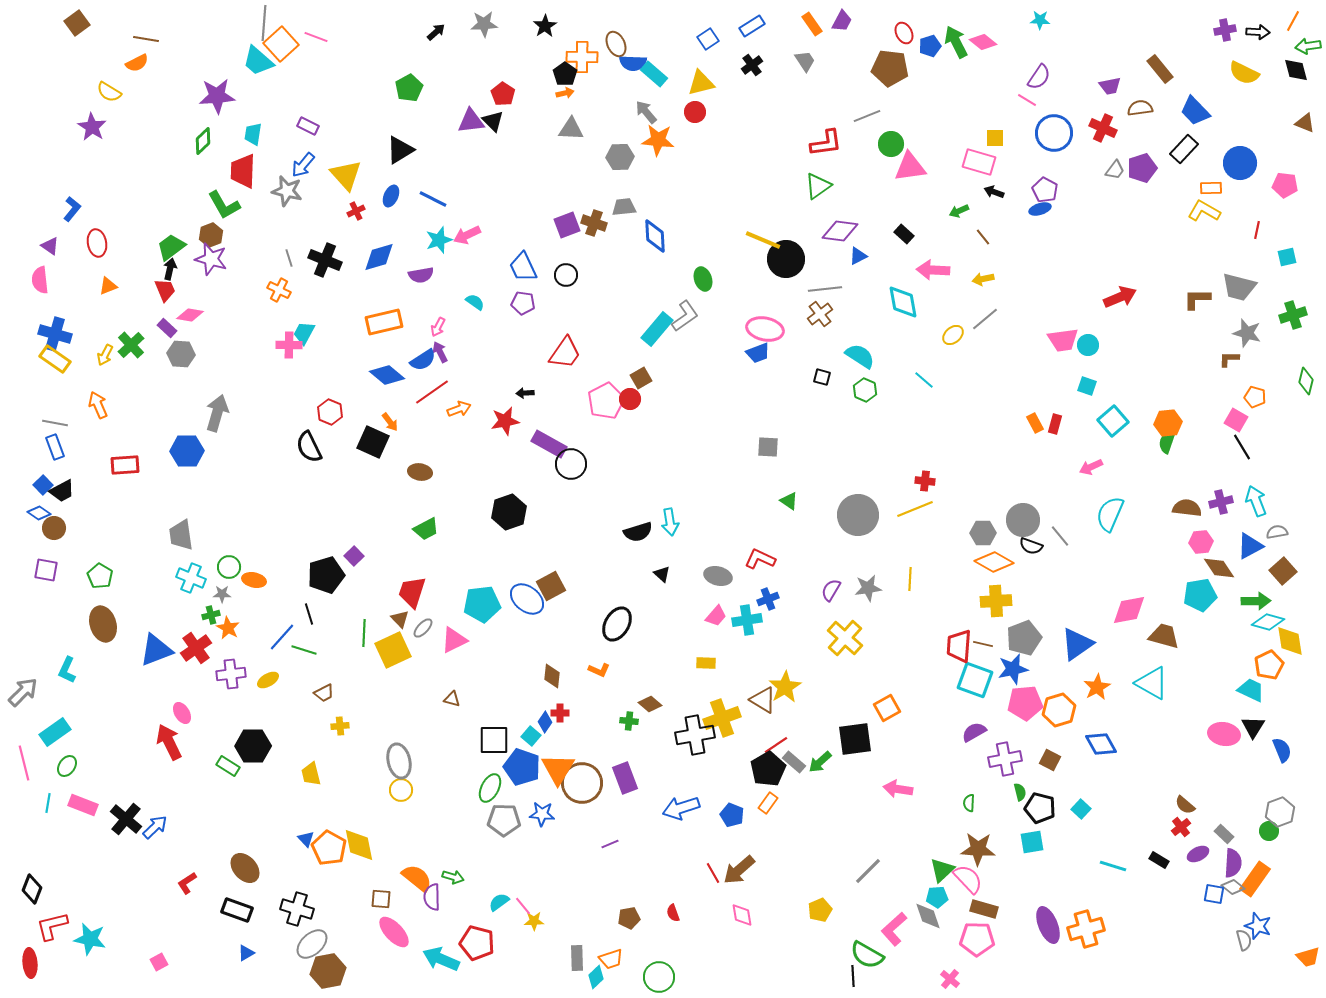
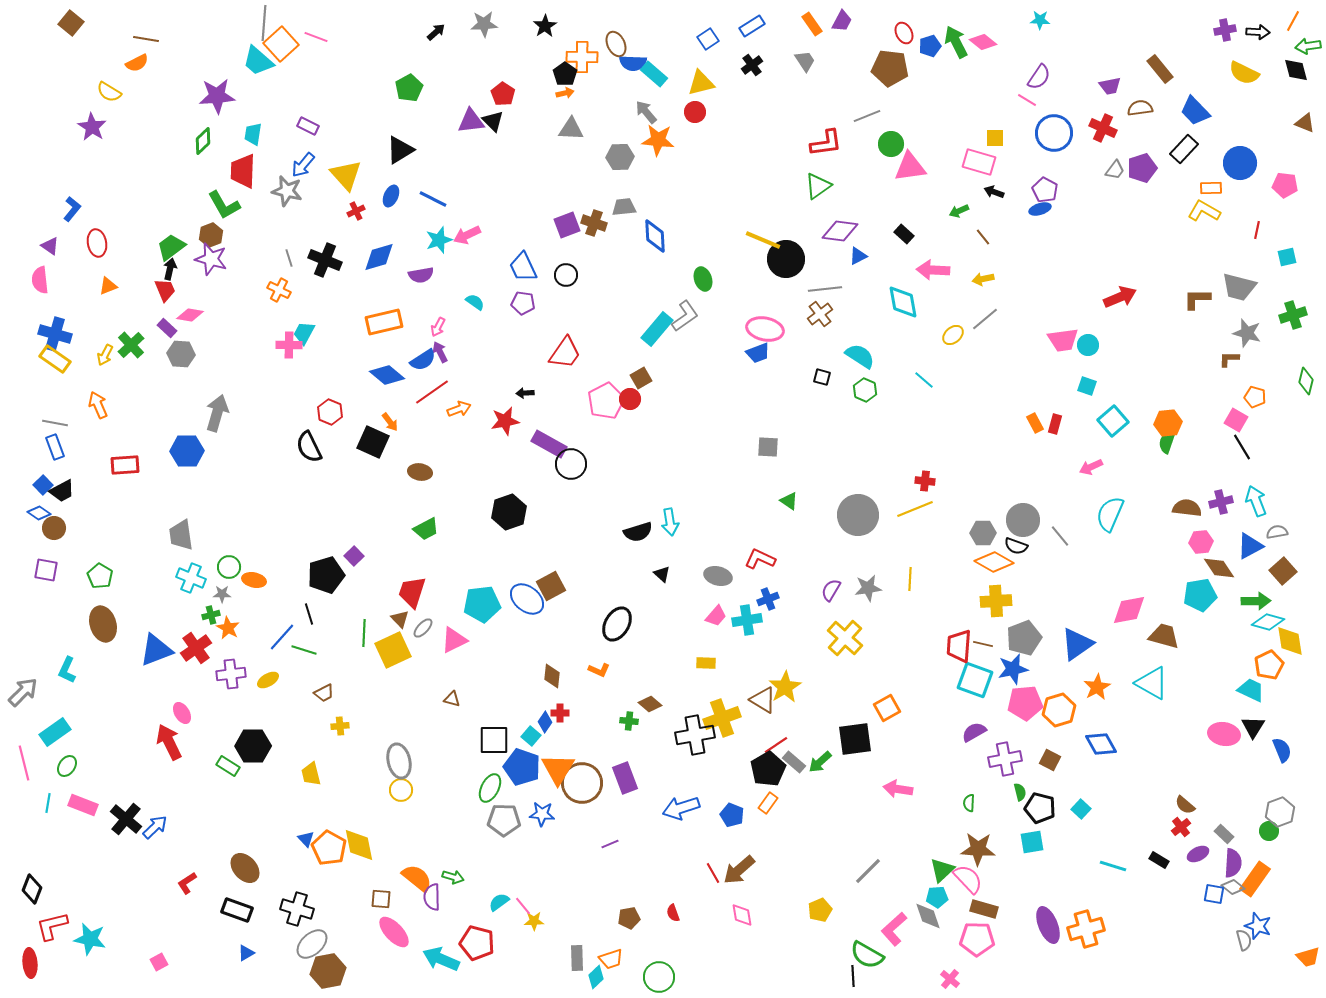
brown square at (77, 23): moved 6 px left; rotated 15 degrees counterclockwise
black semicircle at (1031, 546): moved 15 px left
